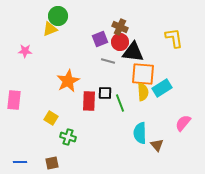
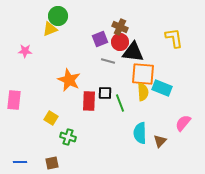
orange star: moved 1 px right, 1 px up; rotated 20 degrees counterclockwise
cyan rectangle: rotated 54 degrees clockwise
brown triangle: moved 3 px right, 4 px up; rotated 24 degrees clockwise
